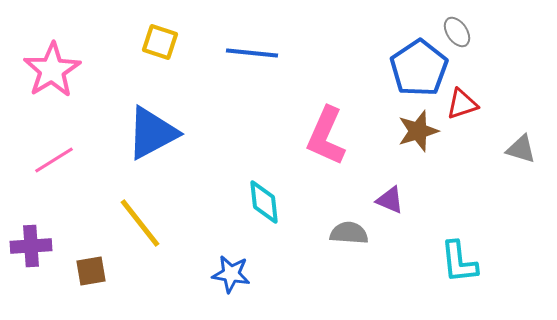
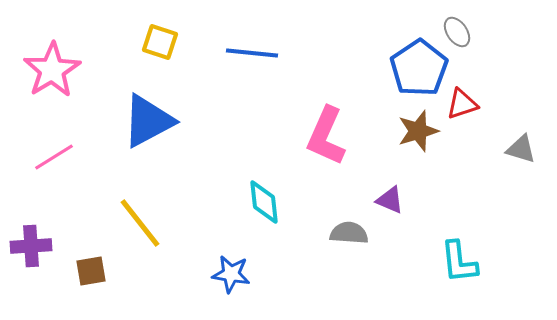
blue triangle: moved 4 px left, 12 px up
pink line: moved 3 px up
